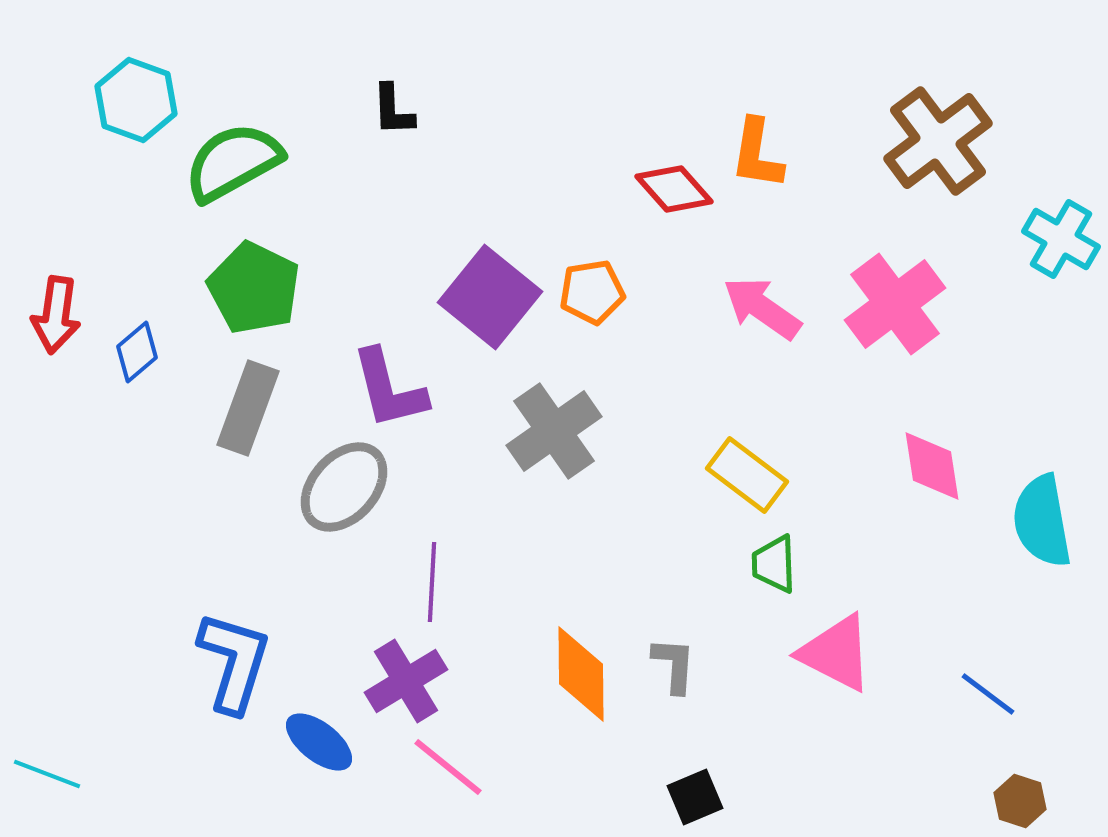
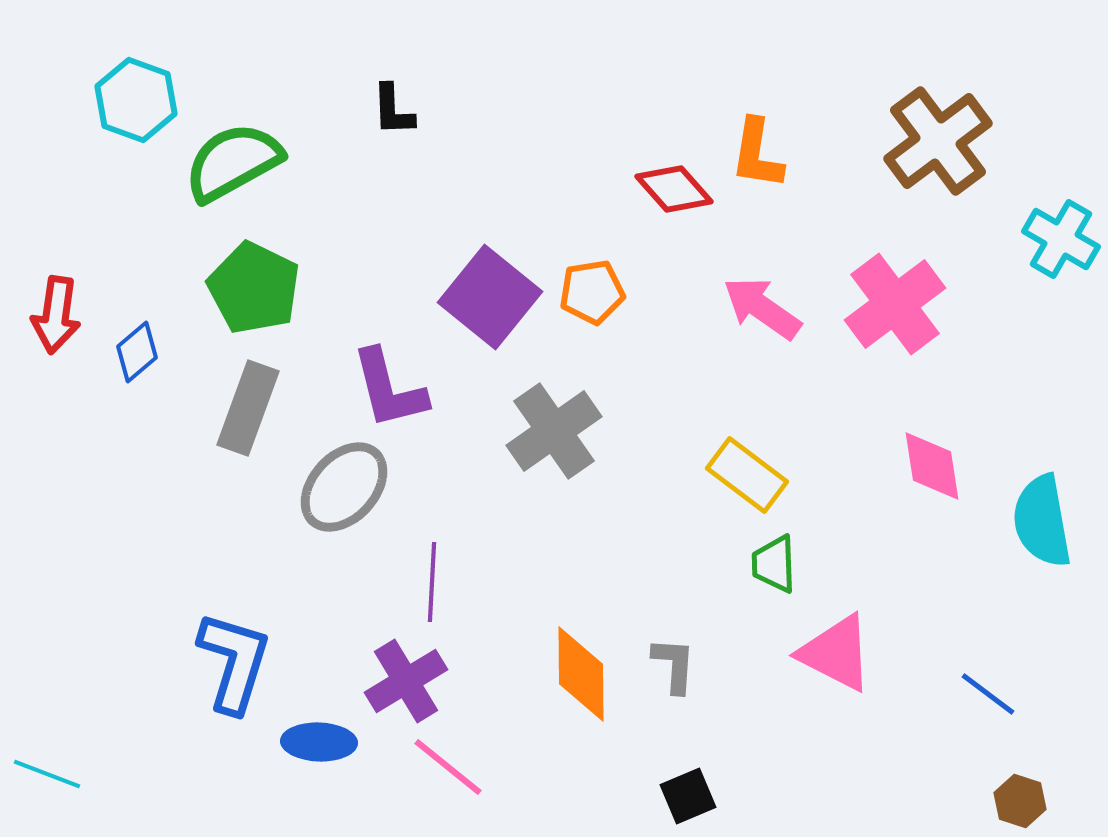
blue ellipse: rotated 36 degrees counterclockwise
black square: moved 7 px left, 1 px up
